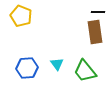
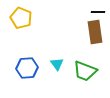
yellow pentagon: moved 2 px down
green trapezoid: rotated 30 degrees counterclockwise
